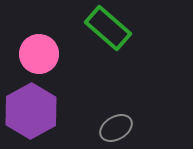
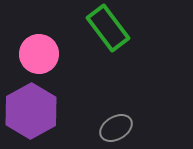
green rectangle: rotated 12 degrees clockwise
